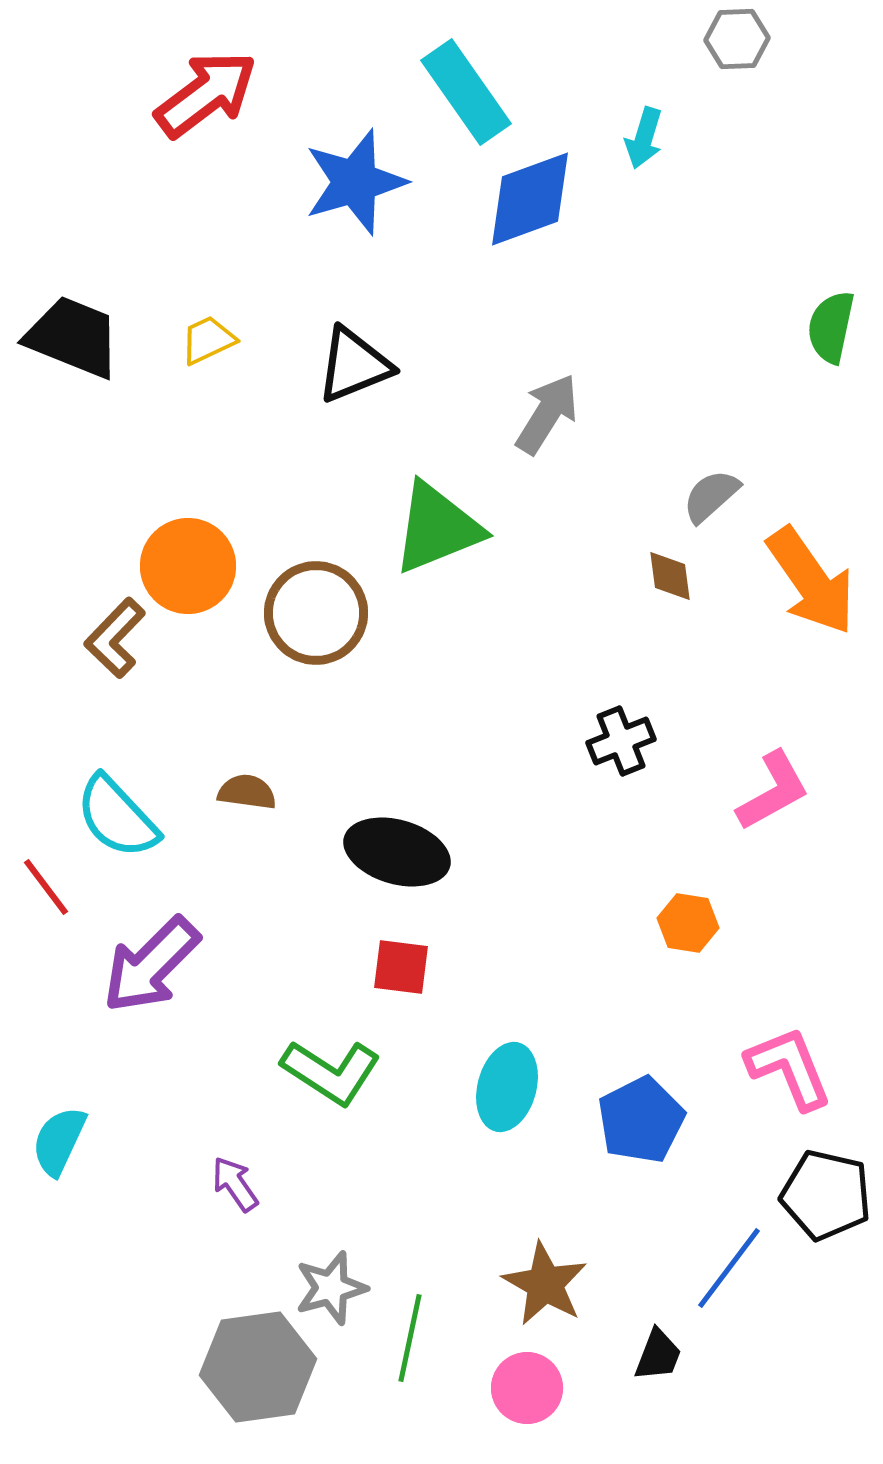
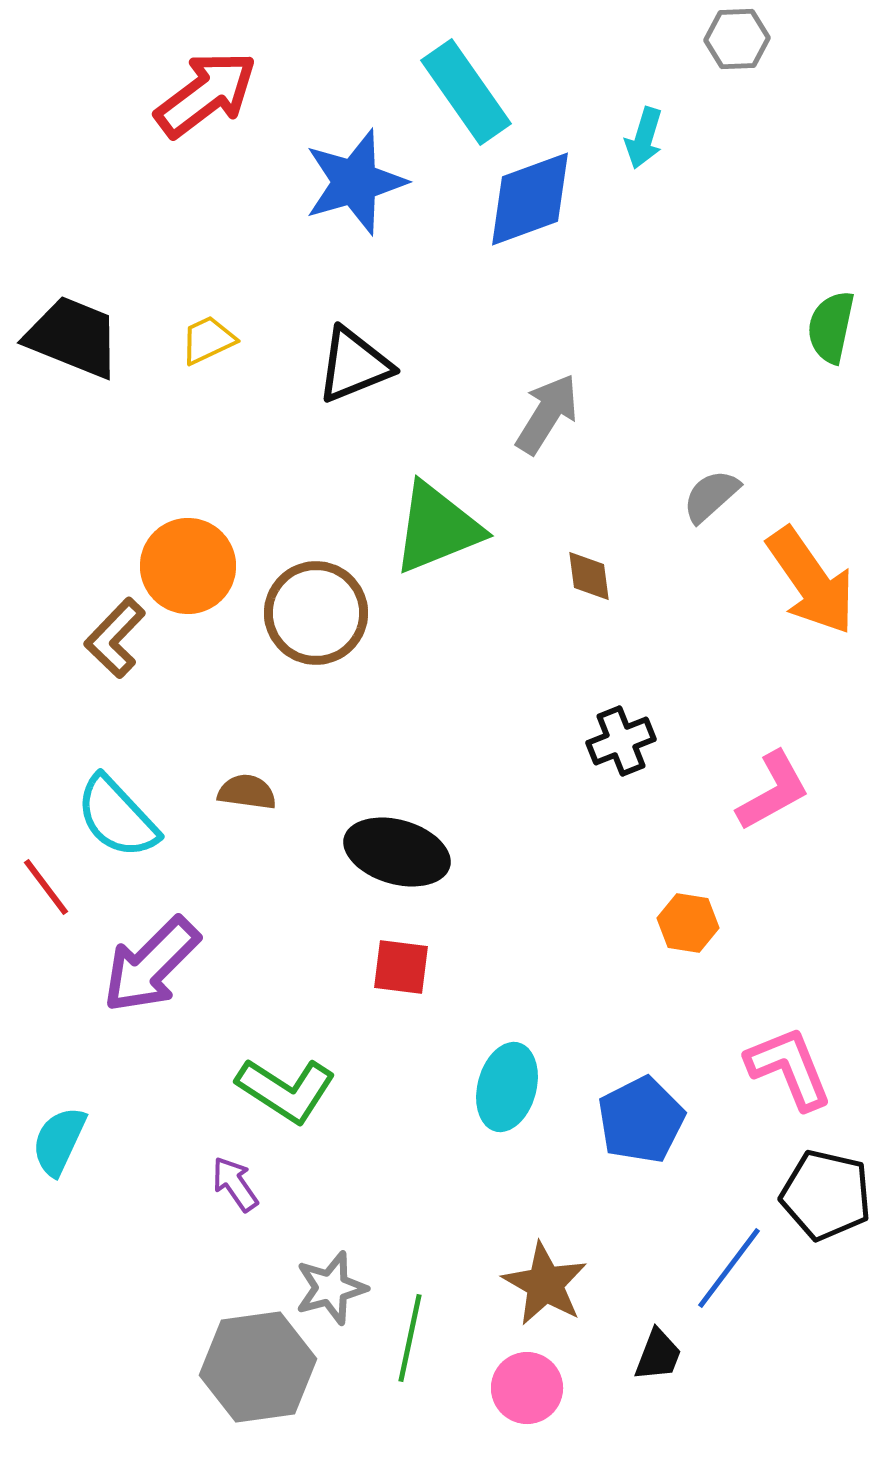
brown diamond at (670, 576): moved 81 px left
green L-shape at (331, 1072): moved 45 px left, 18 px down
